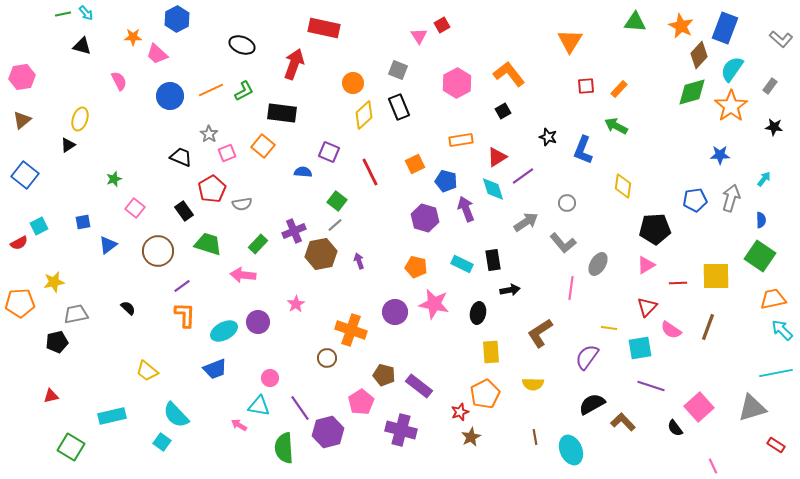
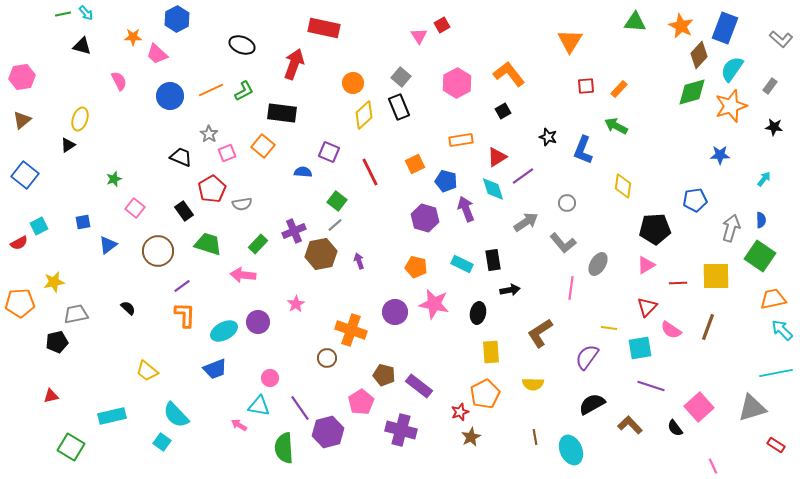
gray square at (398, 70): moved 3 px right, 7 px down; rotated 18 degrees clockwise
orange star at (731, 106): rotated 16 degrees clockwise
gray arrow at (731, 198): moved 30 px down
brown L-shape at (623, 422): moved 7 px right, 3 px down
